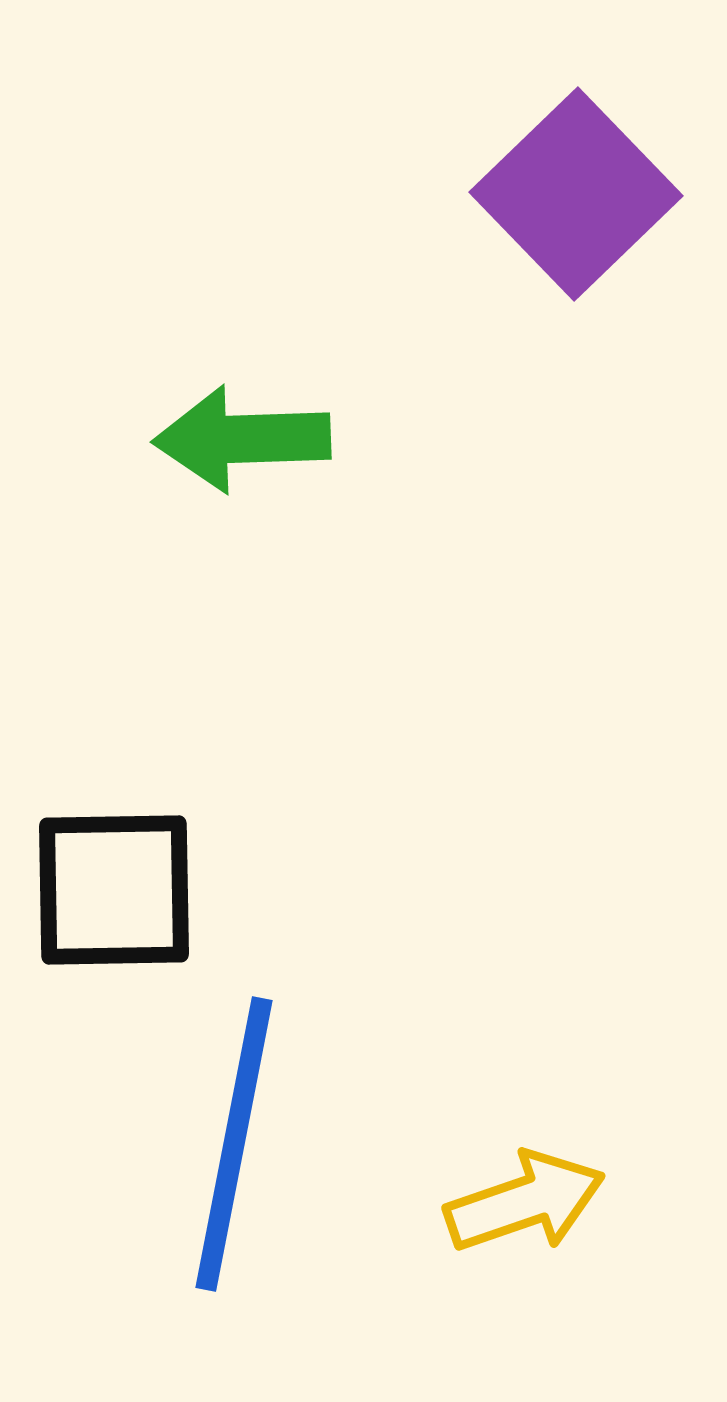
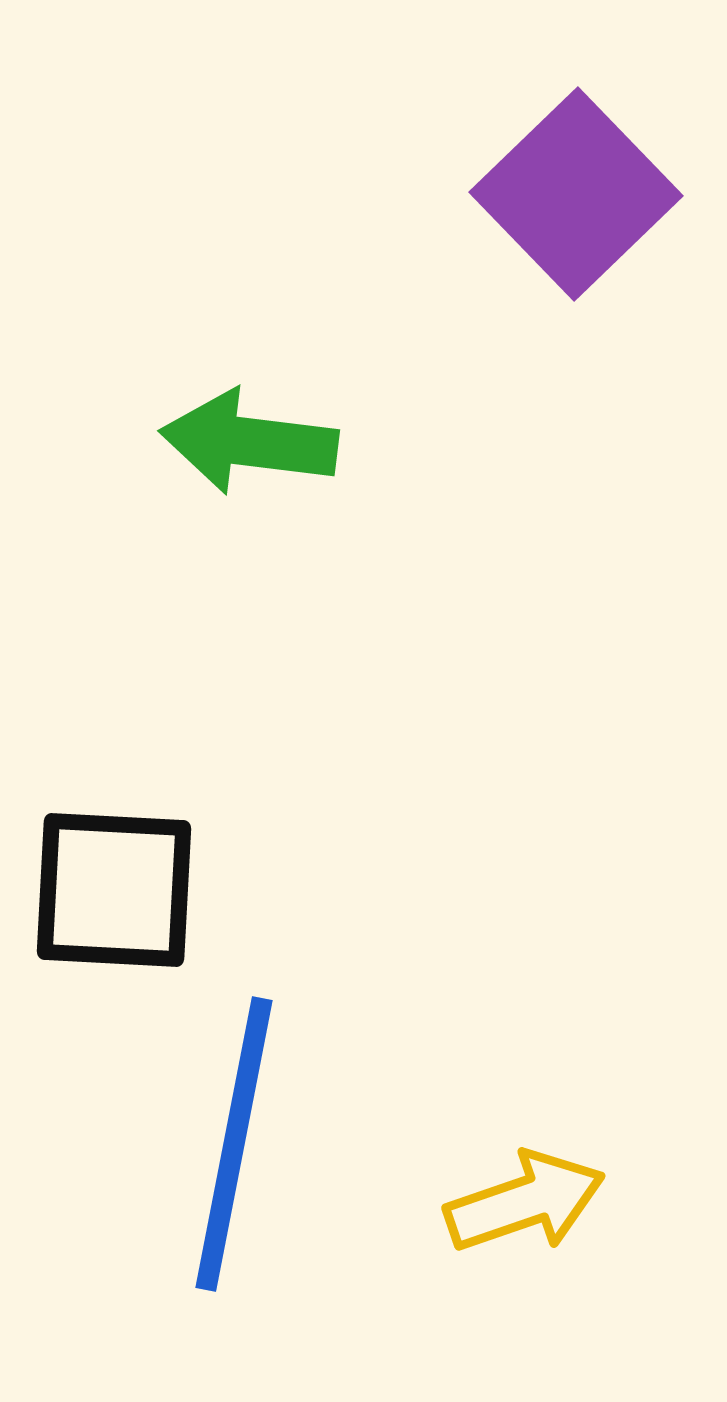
green arrow: moved 7 px right, 3 px down; rotated 9 degrees clockwise
black square: rotated 4 degrees clockwise
